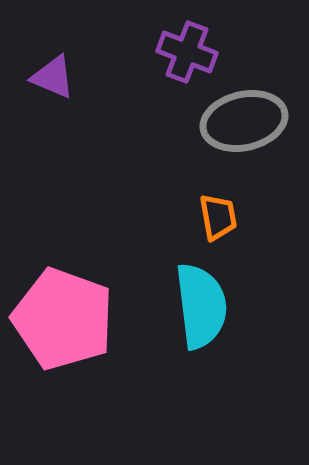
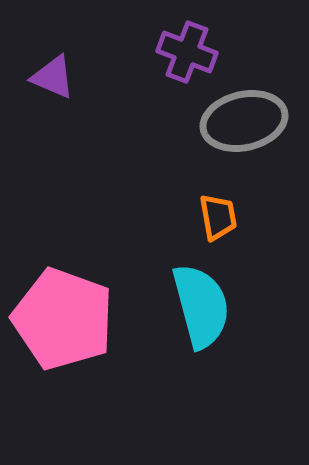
cyan semicircle: rotated 8 degrees counterclockwise
